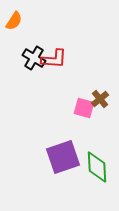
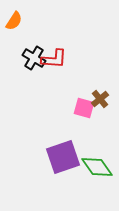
green diamond: rotated 32 degrees counterclockwise
